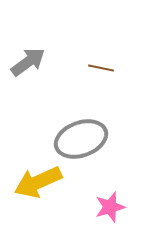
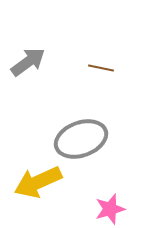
pink star: moved 2 px down
